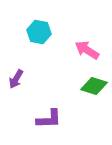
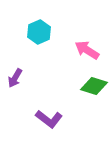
cyan hexagon: rotated 25 degrees clockwise
purple arrow: moved 1 px left, 1 px up
purple L-shape: rotated 40 degrees clockwise
